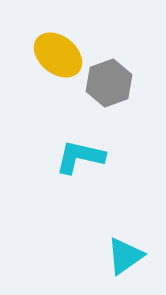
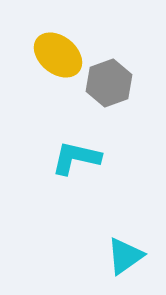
cyan L-shape: moved 4 px left, 1 px down
